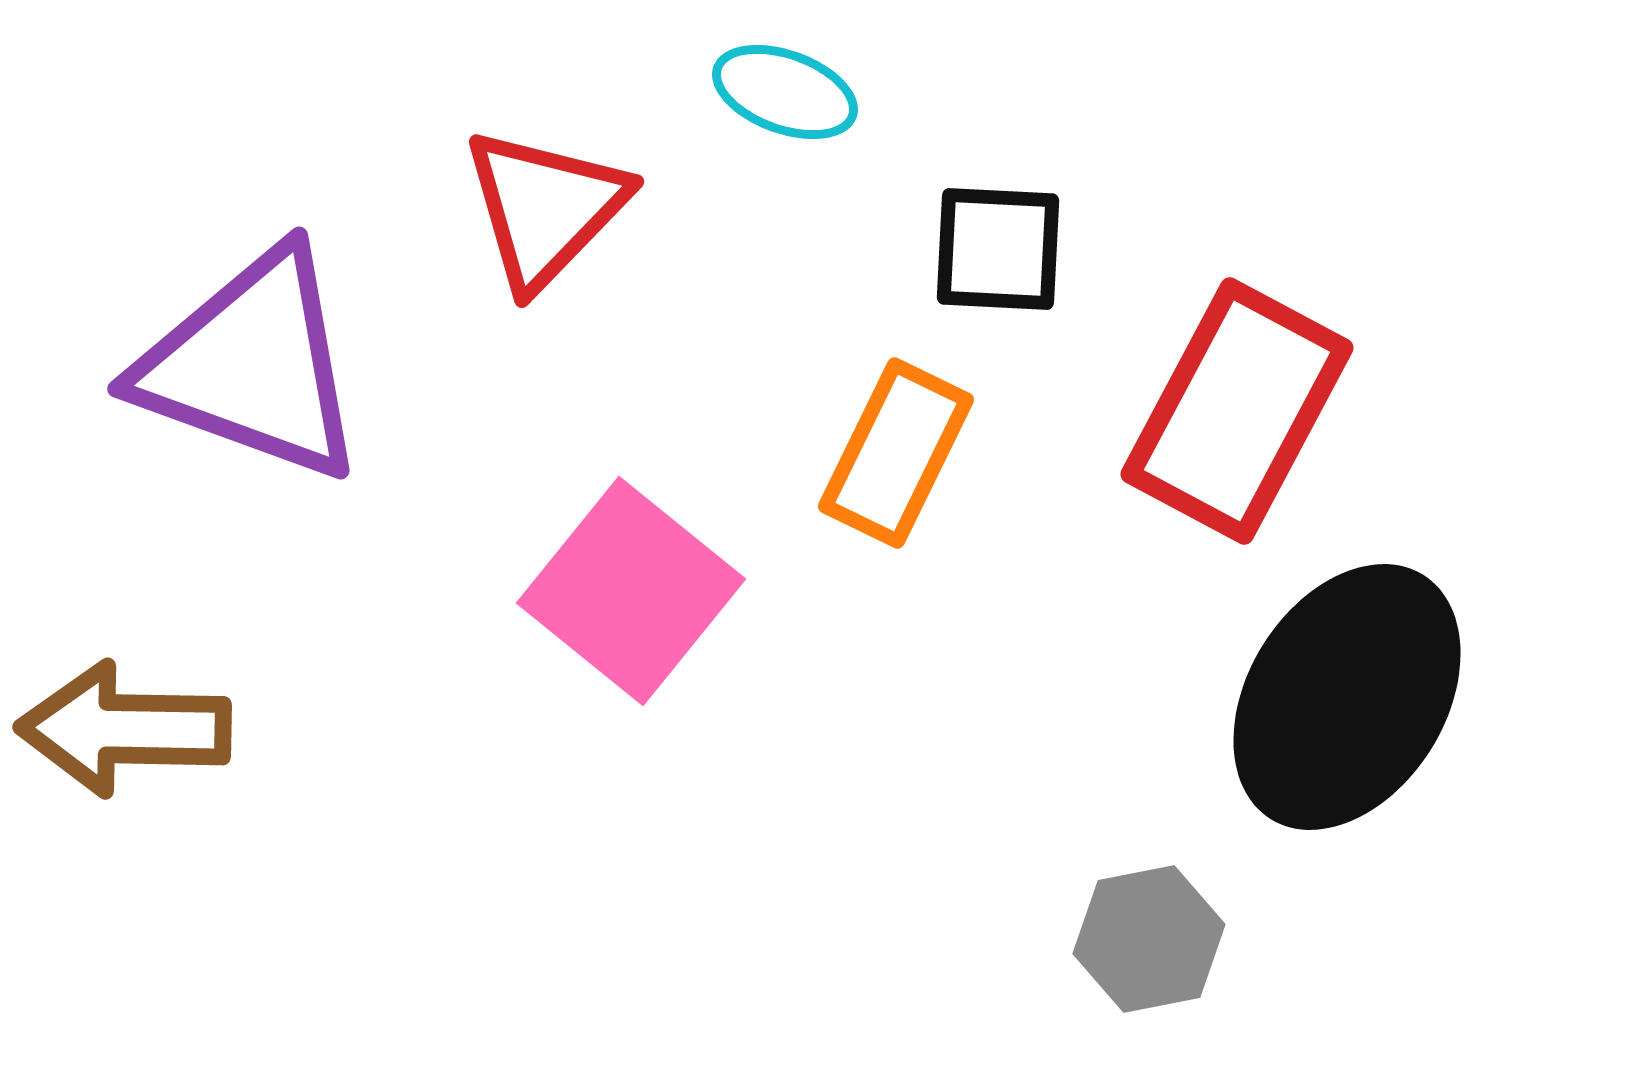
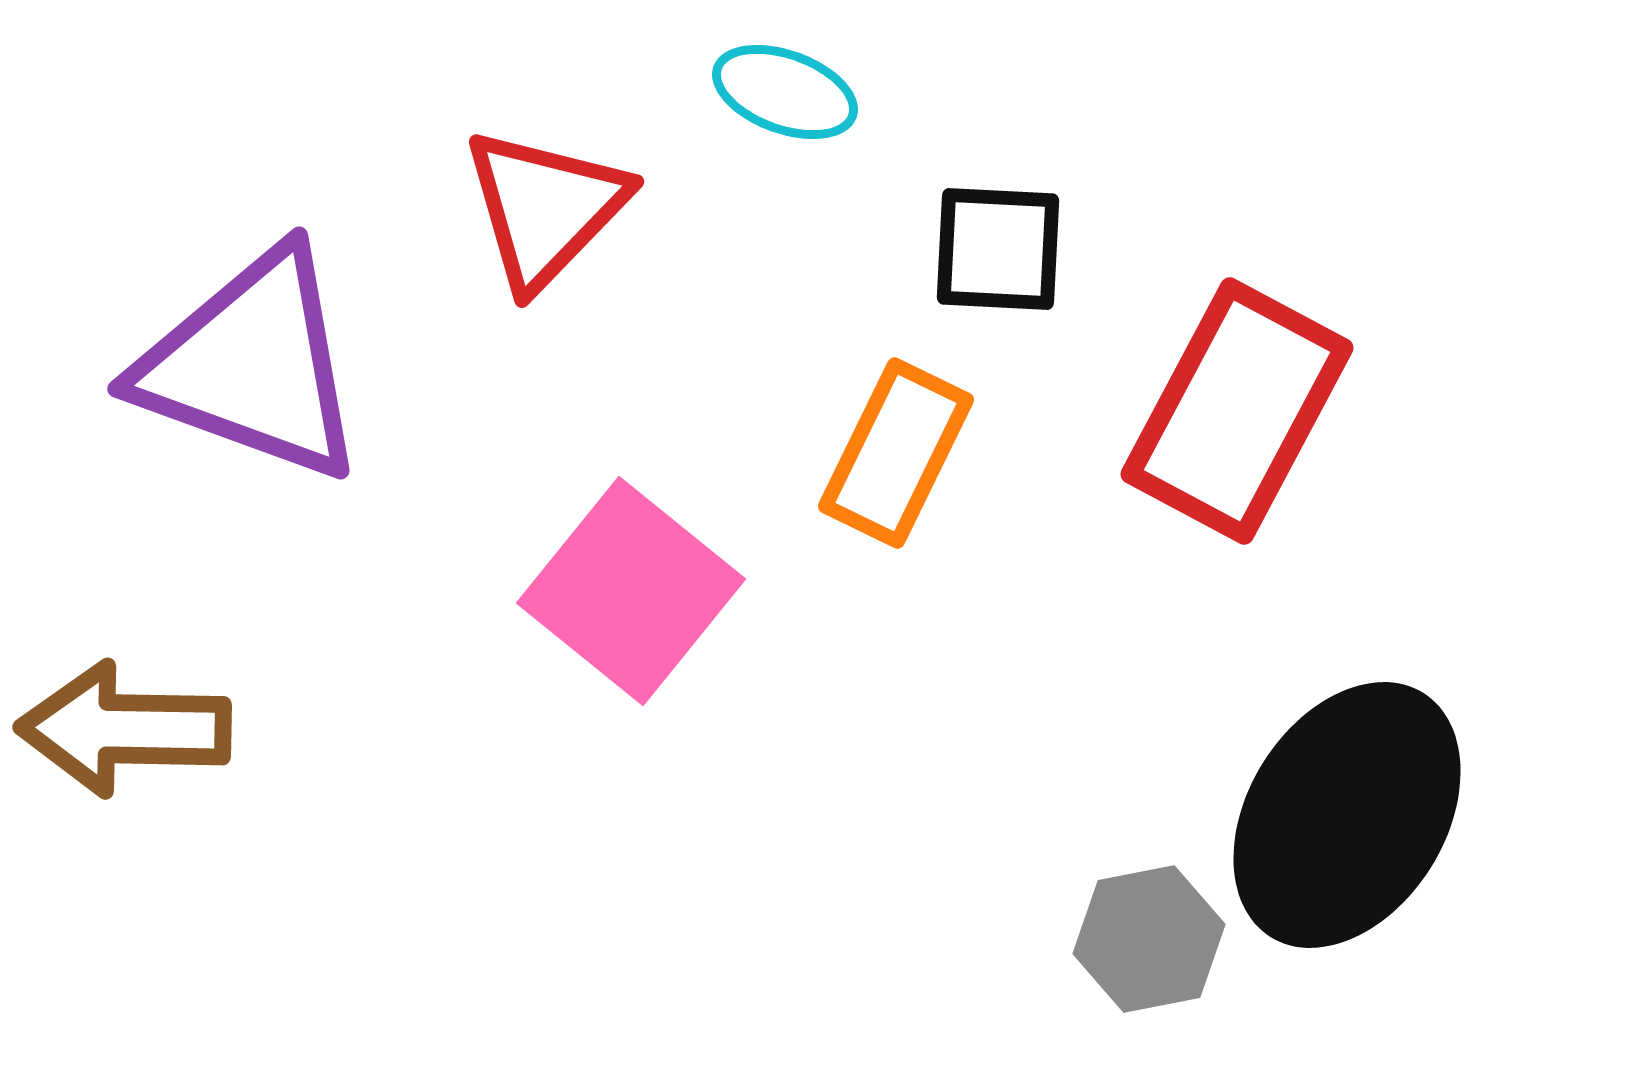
black ellipse: moved 118 px down
